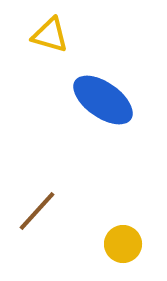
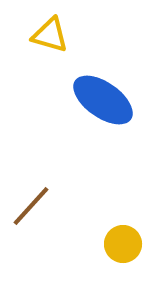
brown line: moved 6 px left, 5 px up
